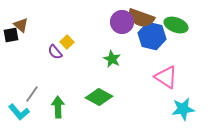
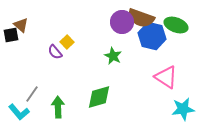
green star: moved 1 px right, 3 px up
green diamond: rotated 44 degrees counterclockwise
